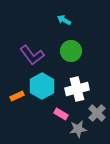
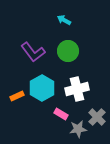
green circle: moved 3 px left
purple L-shape: moved 1 px right, 3 px up
cyan hexagon: moved 2 px down
gray cross: moved 4 px down
